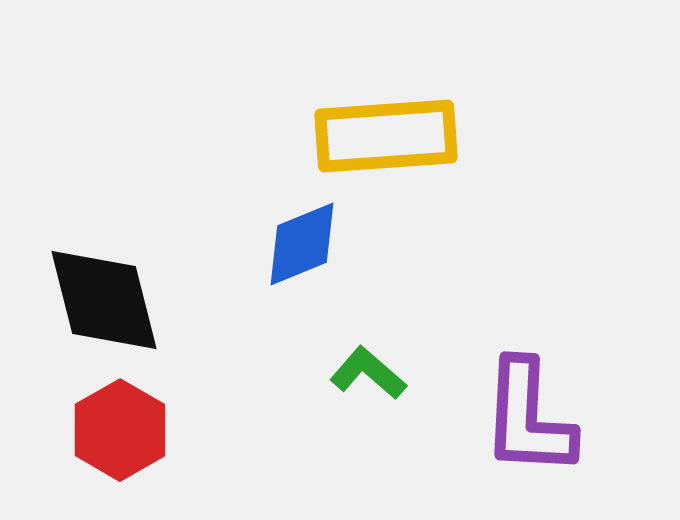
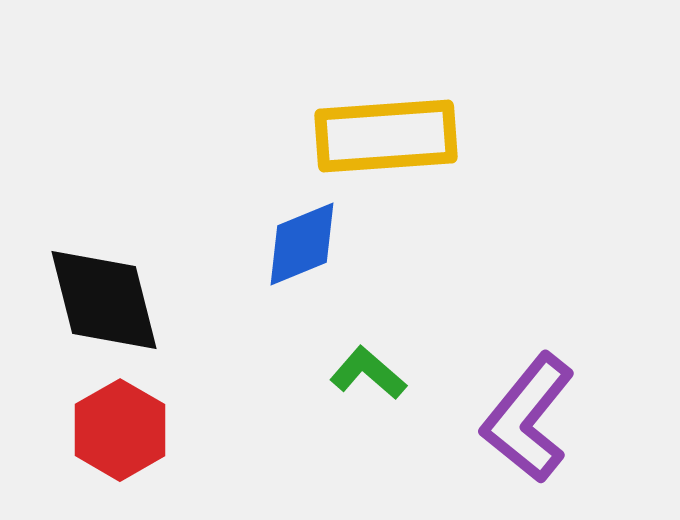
purple L-shape: rotated 36 degrees clockwise
